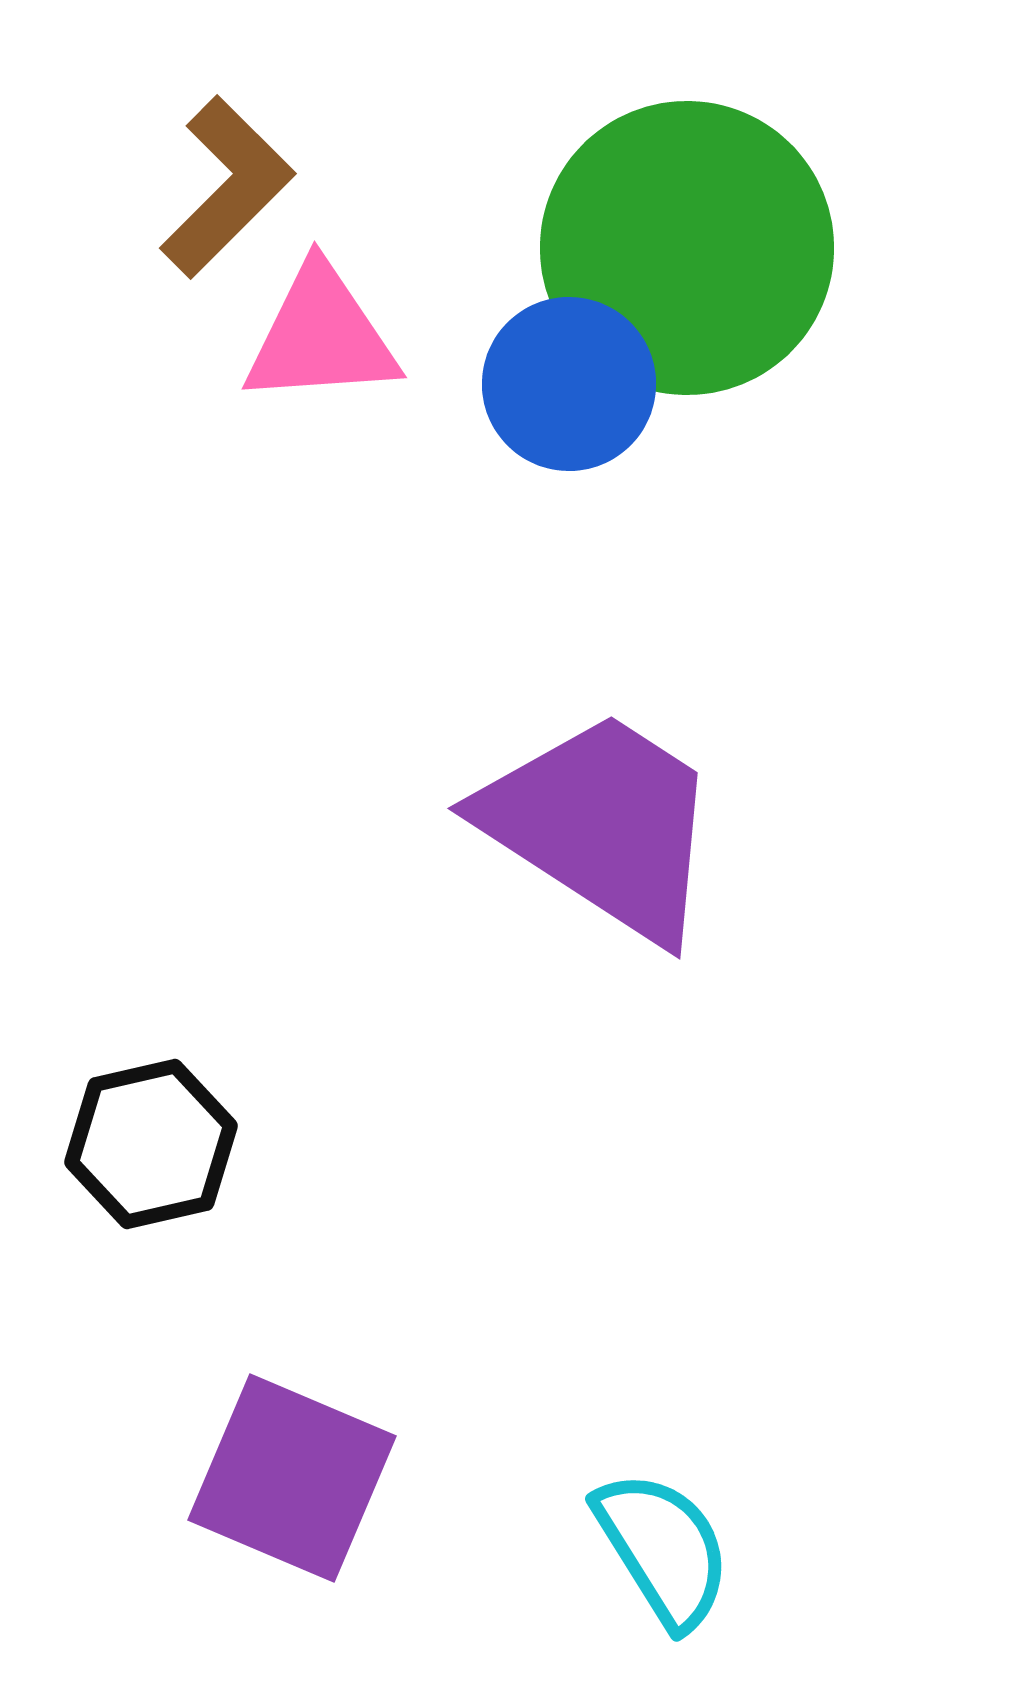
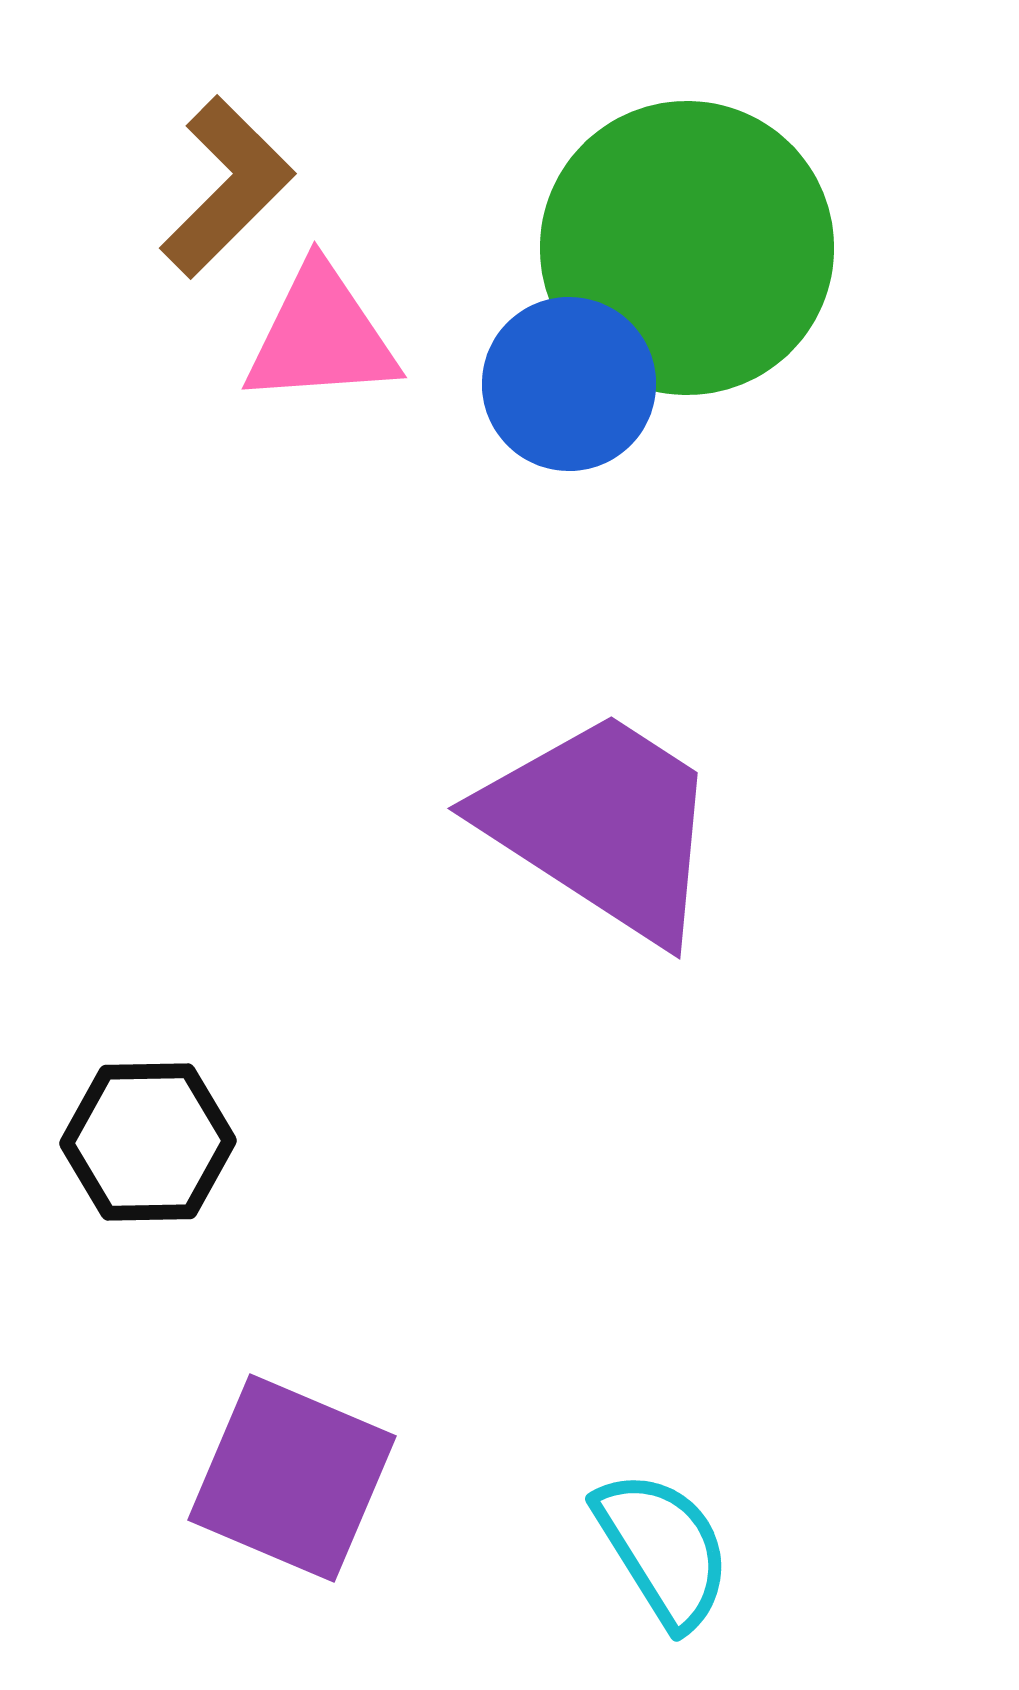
black hexagon: moved 3 px left, 2 px up; rotated 12 degrees clockwise
